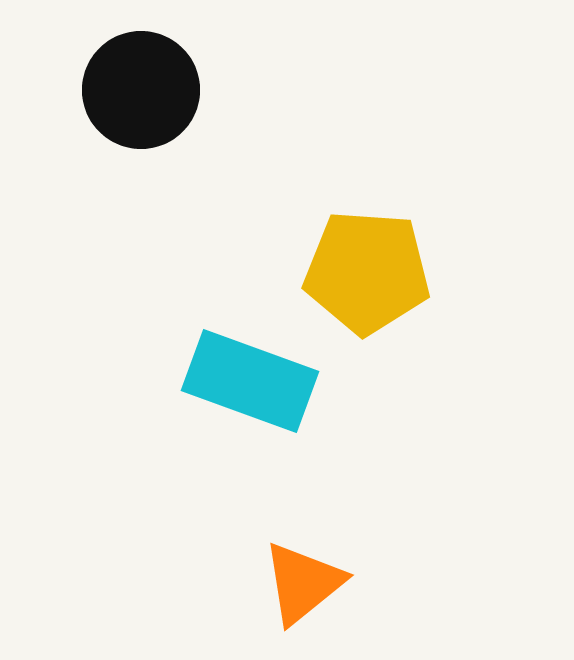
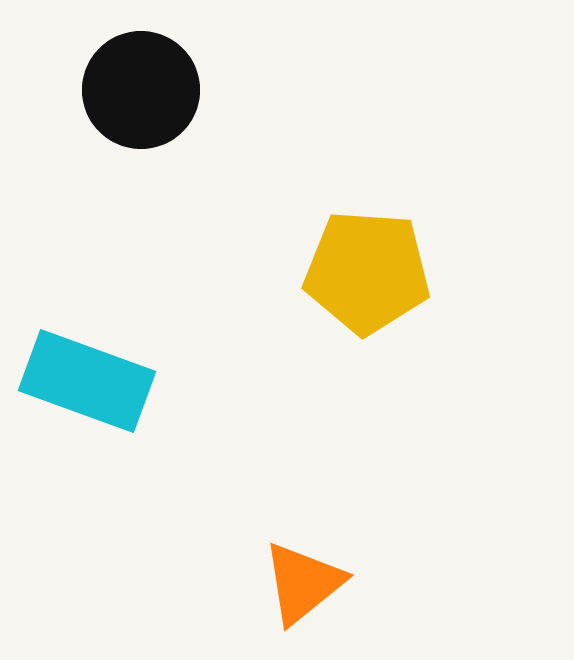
cyan rectangle: moved 163 px left
